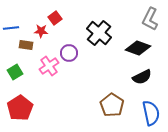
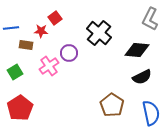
black diamond: moved 1 px left, 2 px down; rotated 15 degrees counterclockwise
